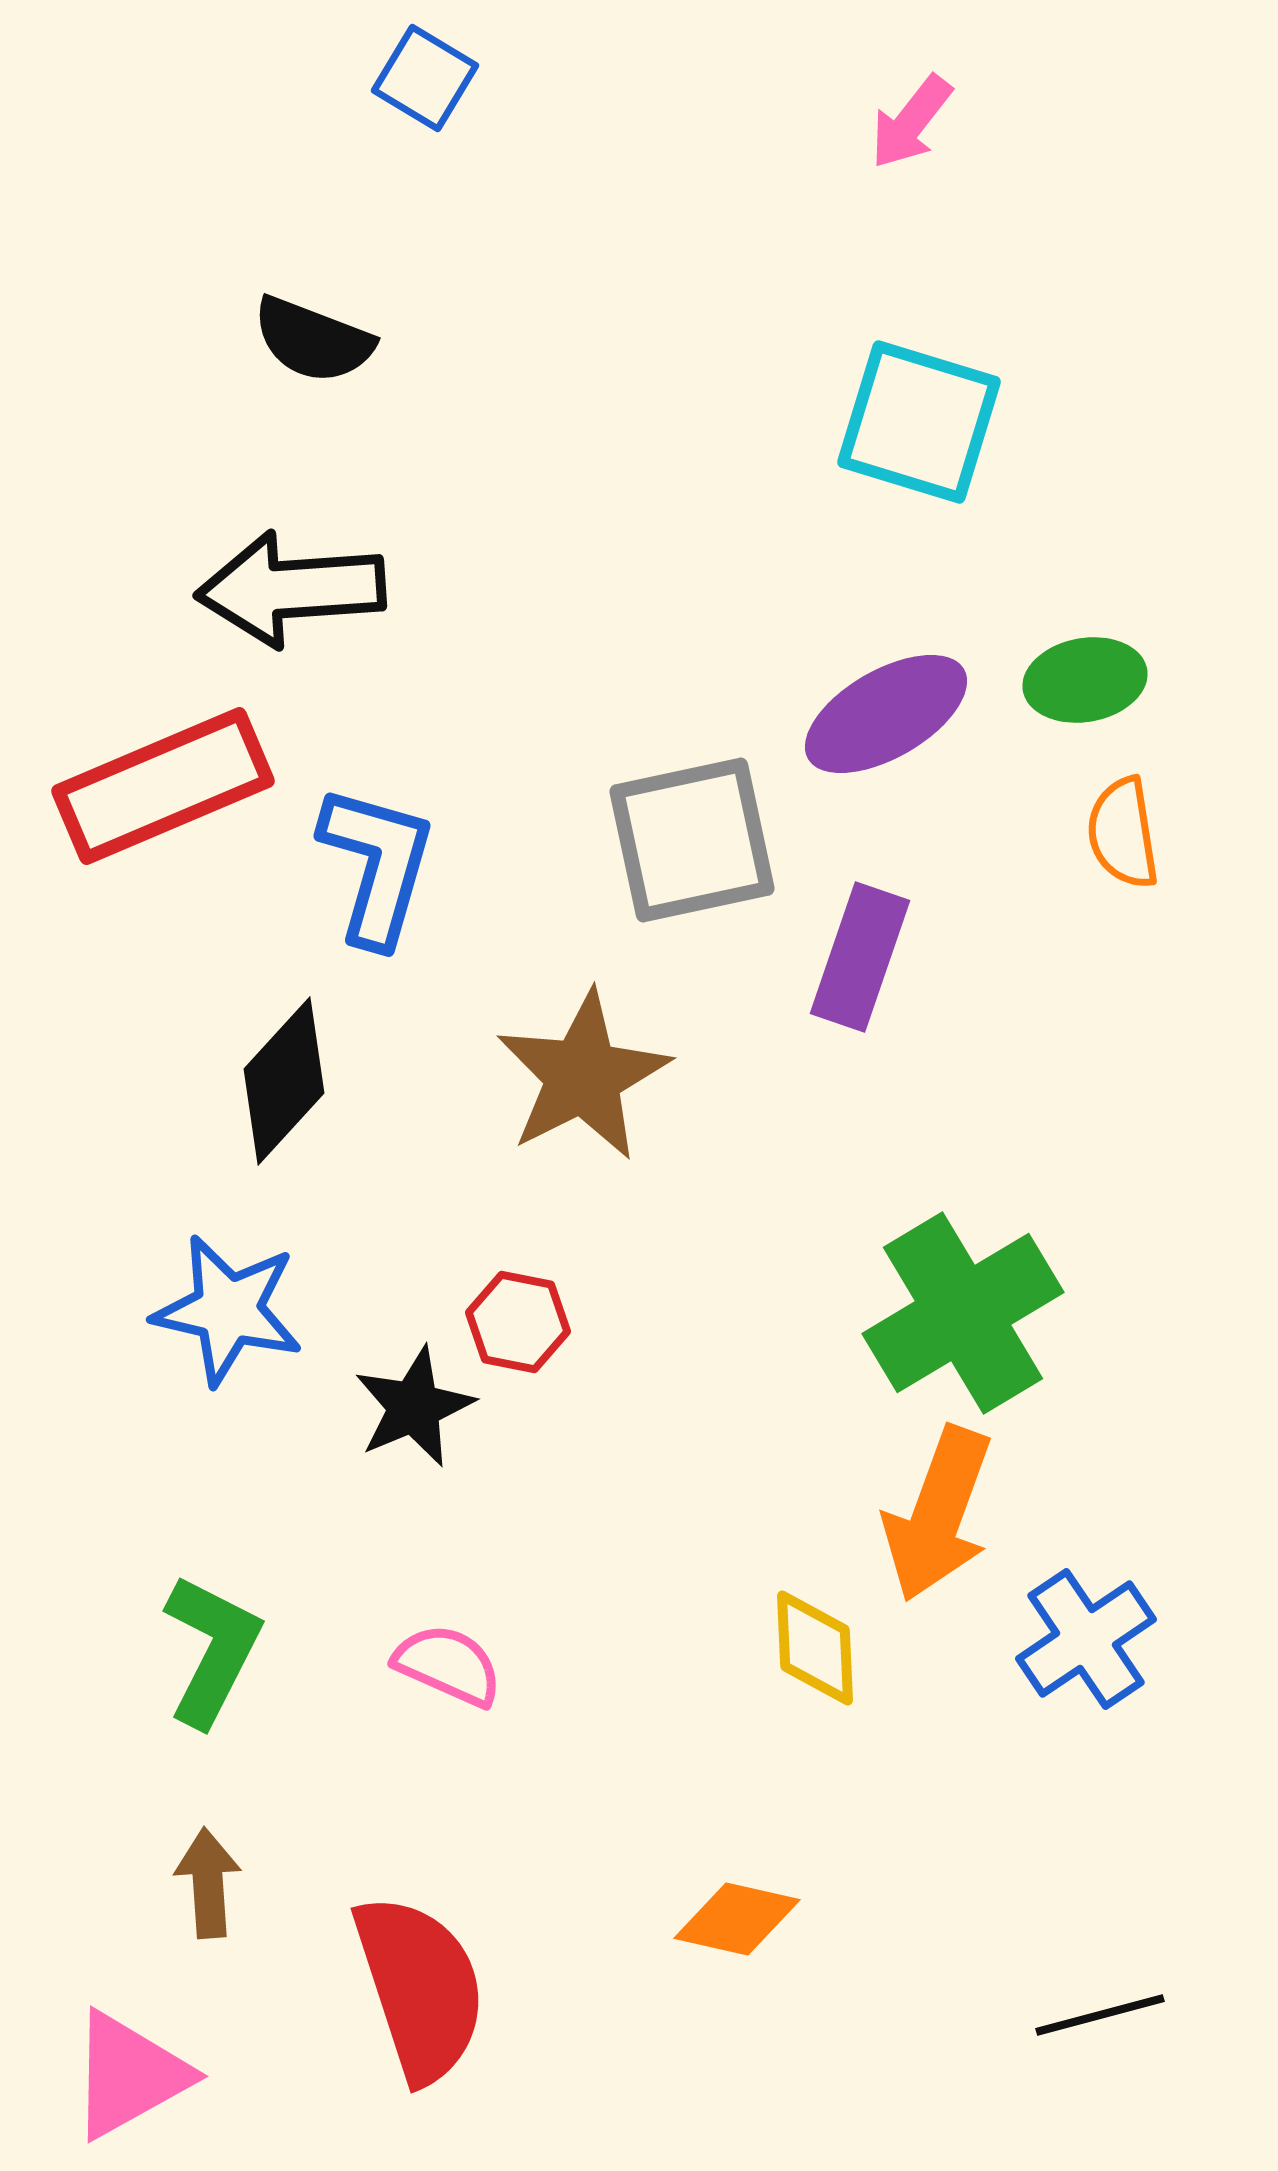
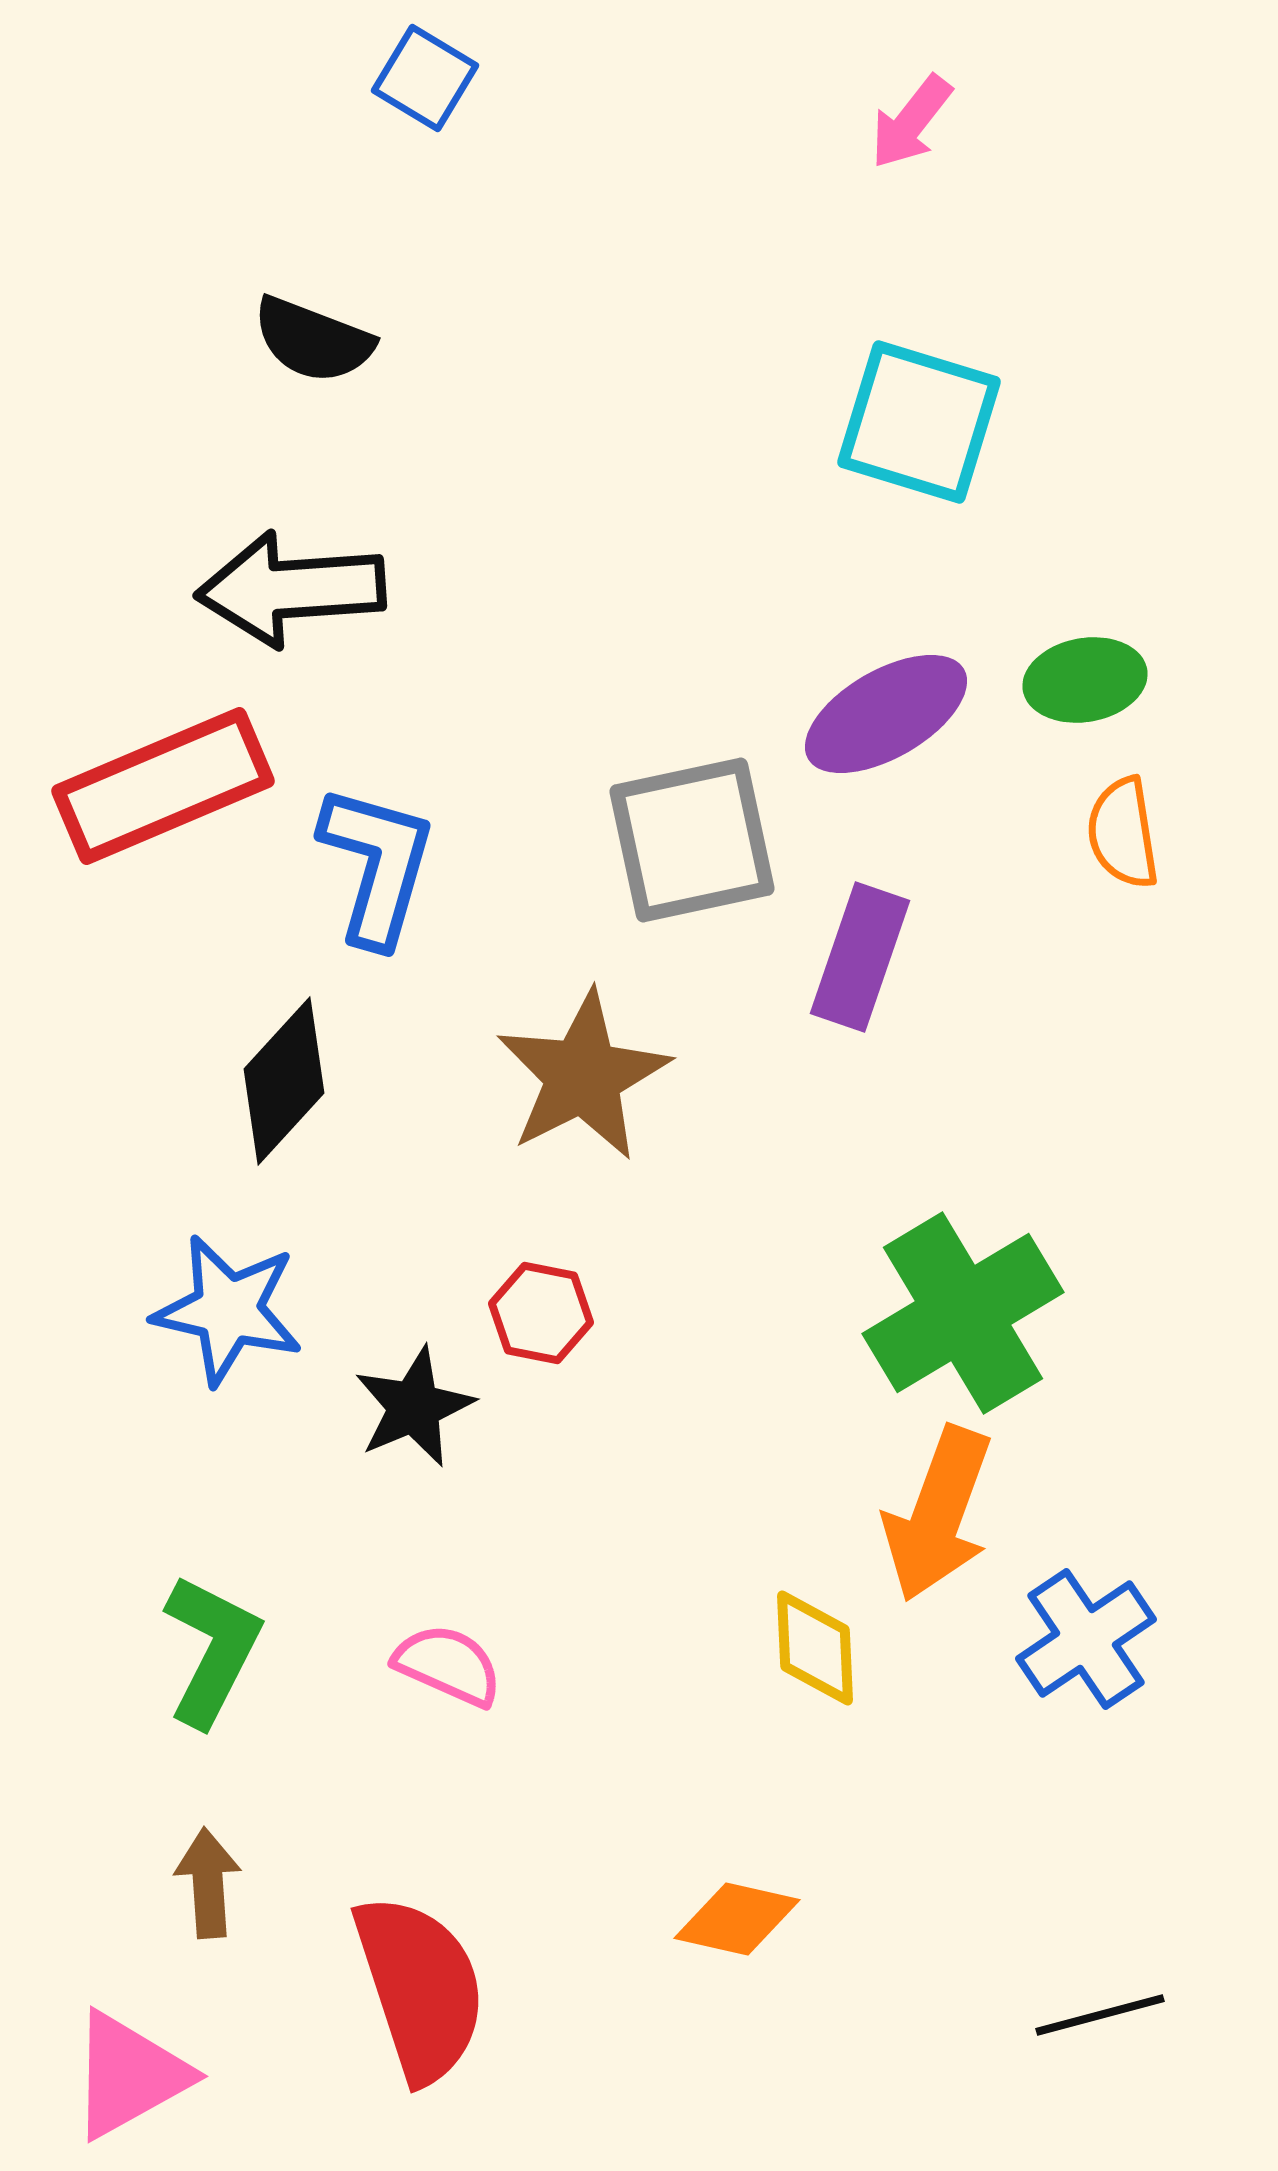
red hexagon: moved 23 px right, 9 px up
